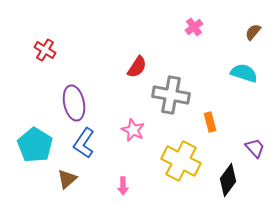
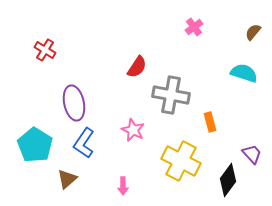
purple trapezoid: moved 3 px left, 6 px down
